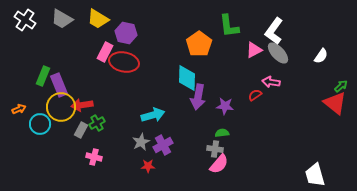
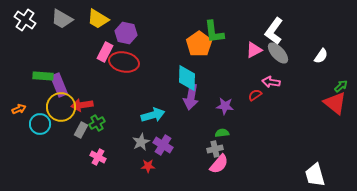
green L-shape: moved 15 px left, 6 px down
green rectangle: rotated 72 degrees clockwise
purple arrow: moved 7 px left
purple cross: rotated 30 degrees counterclockwise
gray cross: rotated 21 degrees counterclockwise
pink cross: moved 4 px right; rotated 14 degrees clockwise
